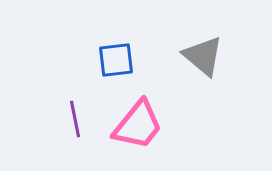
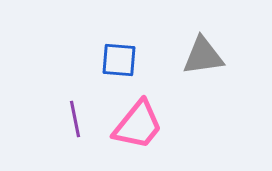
gray triangle: rotated 48 degrees counterclockwise
blue square: moved 3 px right; rotated 12 degrees clockwise
